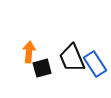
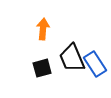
orange arrow: moved 14 px right, 23 px up
